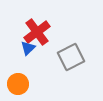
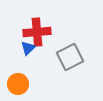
red cross: rotated 32 degrees clockwise
gray square: moved 1 px left
